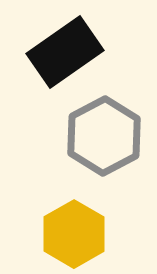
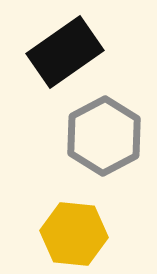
yellow hexagon: rotated 24 degrees counterclockwise
